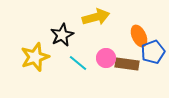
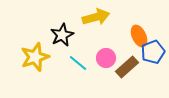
brown rectangle: moved 3 px down; rotated 50 degrees counterclockwise
